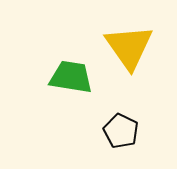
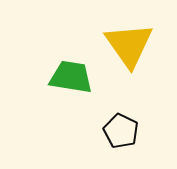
yellow triangle: moved 2 px up
